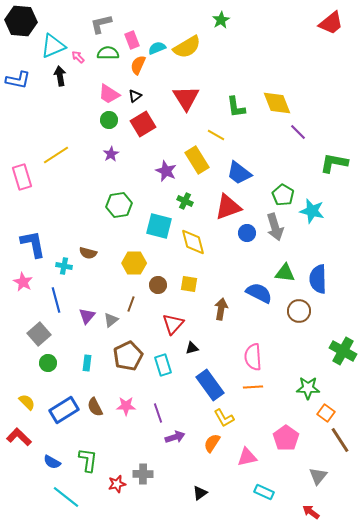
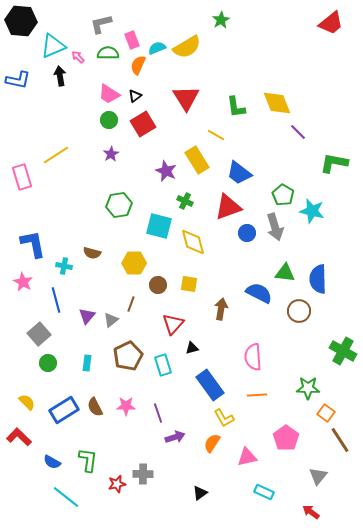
brown semicircle at (88, 253): moved 4 px right
orange line at (253, 387): moved 4 px right, 8 px down
